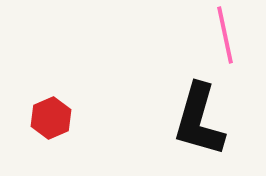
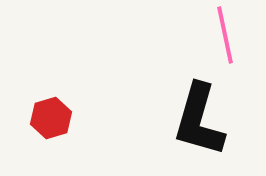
red hexagon: rotated 6 degrees clockwise
